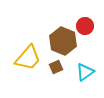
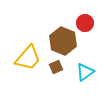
red circle: moved 3 px up
